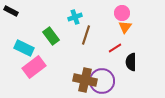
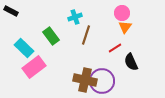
cyan rectangle: rotated 18 degrees clockwise
black semicircle: rotated 24 degrees counterclockwise
